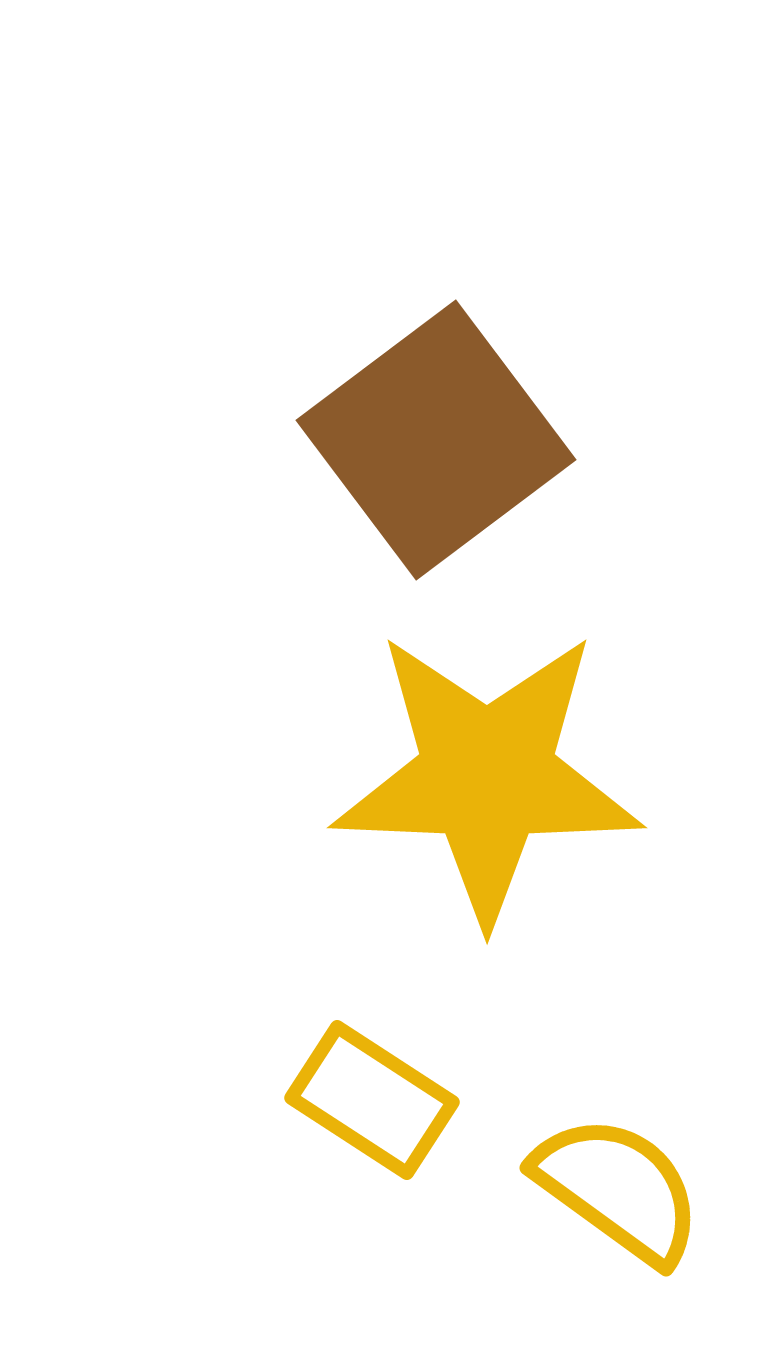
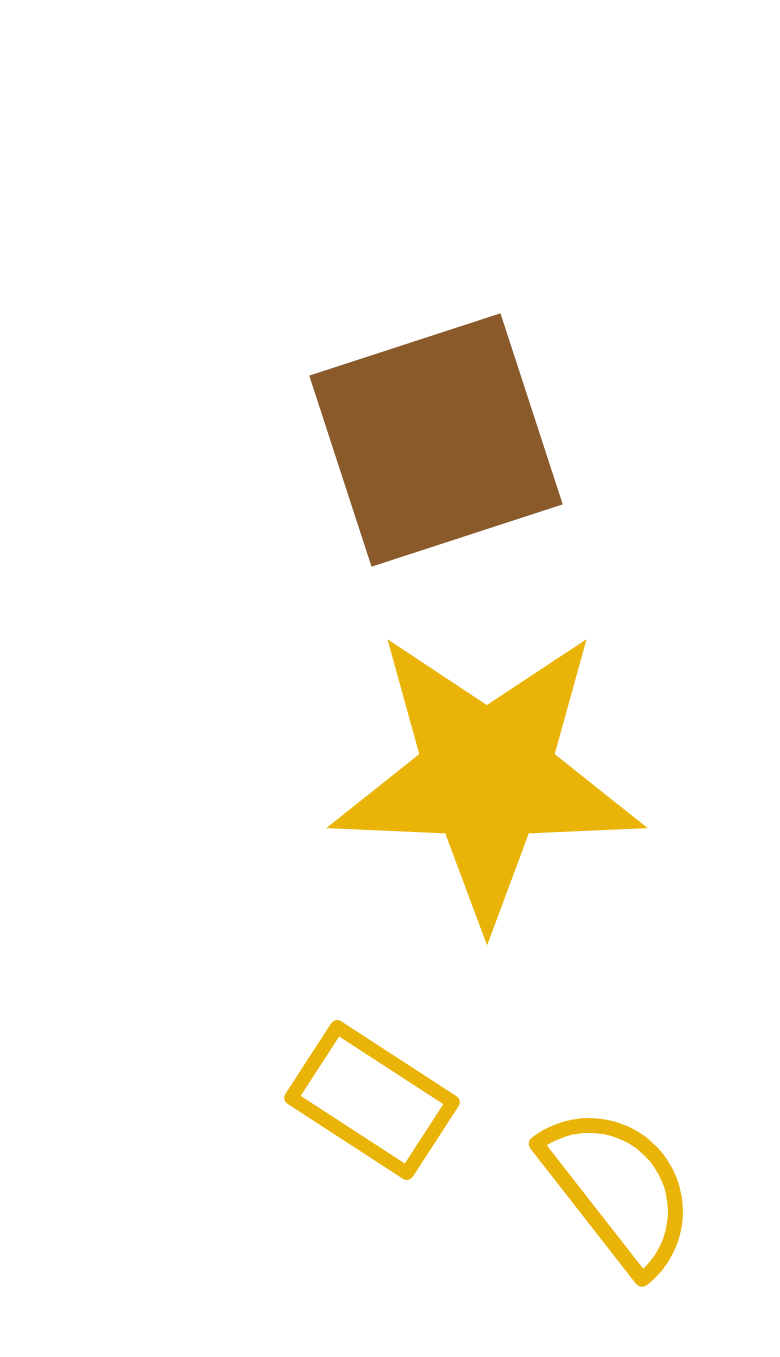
brown square: rotated 19 degrees clockwise
yellow semicircle: rotated 16 degrees clockwise
